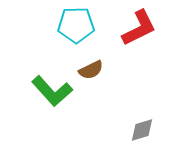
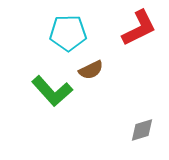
cyan pentagon: moved 8 px left, 8 px down
